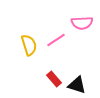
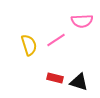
pink semicircle: moved 2 px up
red rectangle: moved 1 px right, 1 px up; rotated 35 degrees counterclockwise
black triangle: moved 2 px right, 3 px up
